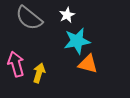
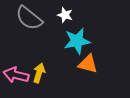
white star: moved 2 px left; rotated 28 degrees counterclockwise
pink arrow: moved 11 px down; rotated 60 degrees counterclockwise
